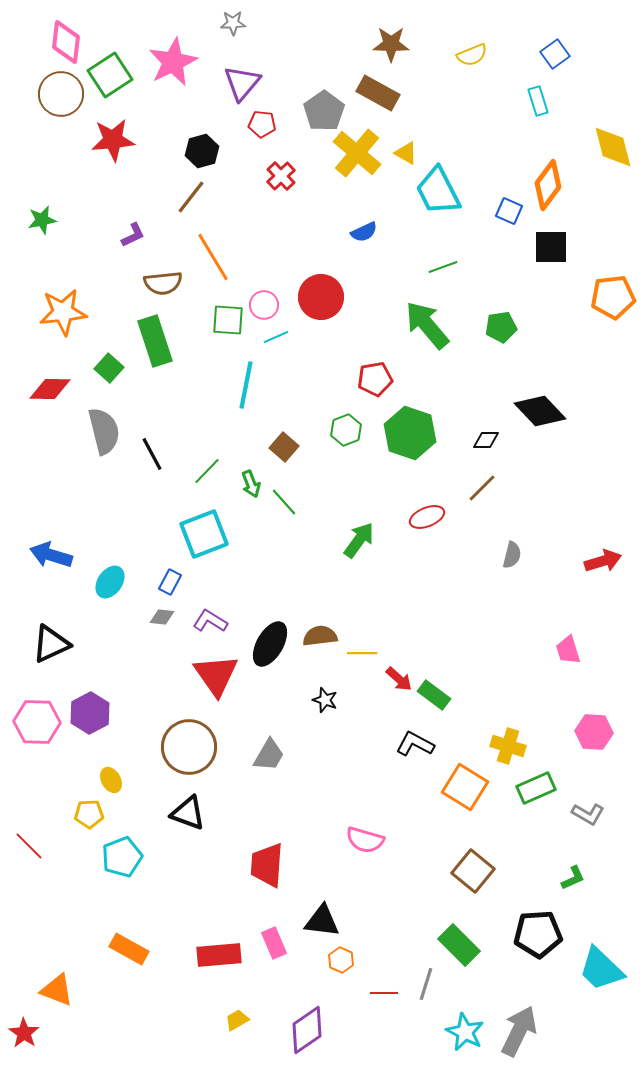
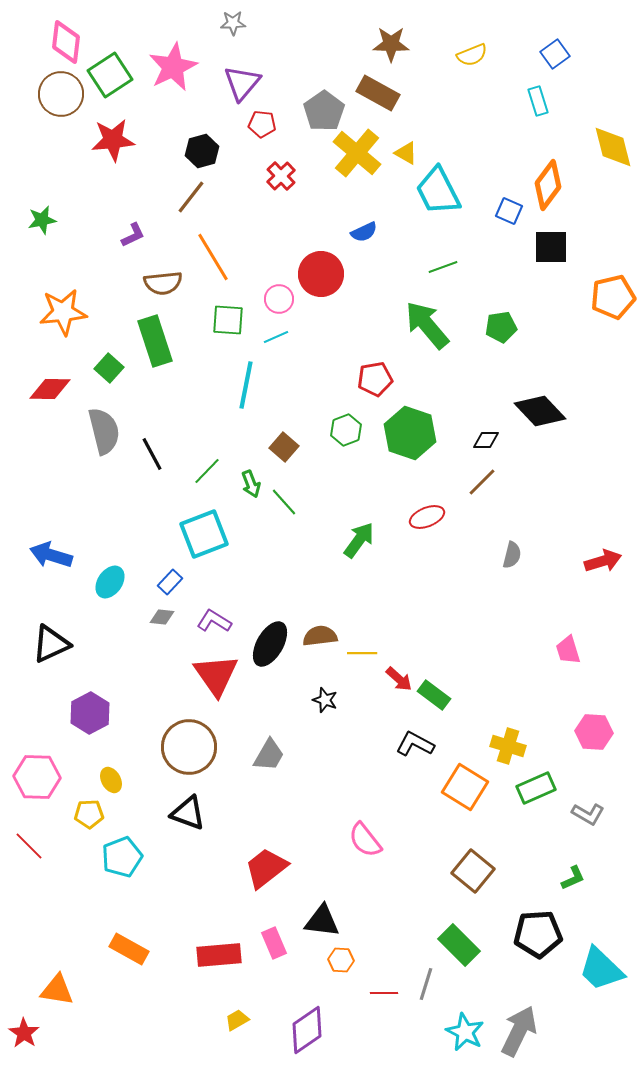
pink star at (173, 62): moved 5 px down
red circle at (321, 297): moved 23 px up
orange pentagon at (613, 297): rotated 6 degrees counterclockwise
pink circle at (264, 305): moved 15 px right, 6 px up
brown line at (482, 488): moved 6 px up
blue rectangle at (170, 582): rotated 15 degrees clockwise
purple L-shape at (210, 621): moved 4 px right
pink hexagon at (37, 722): moved 55 px down
pink semicircle at (365, 840): rotated 36 degrees clockwise
red trapezoid at (267, 865): moved 1 px left, 3 px down; rotated 48 degrees clockwise
orange hexagon at (341, 960): rotated 20 degrees counterclockwise
orange triangle at (57, 990): rotated 12 degrees counterclockwise
